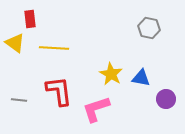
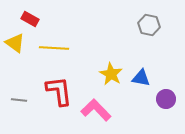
red rectangle: rotated 54 degrees counterclockwise
gray hexagon: moved 3 px up
pink L-shape: moved 1 px down; rotated 64 degrees clockwise
